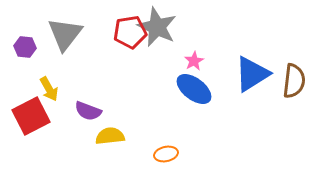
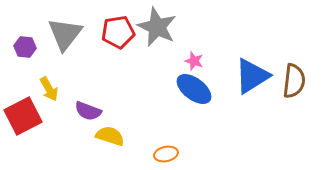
red pentagon: moved 12 px left
pink star: rotated 24 degrees counterclockwise
blue triangle: moved 2 px down
red square: moved 8 px left
yellow semicircle: rotated 24 degrees clockwise
